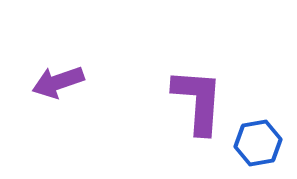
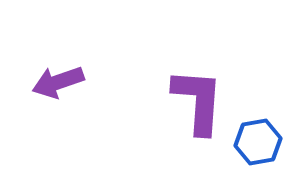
blue hexagon: moved 1 px up
